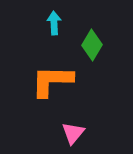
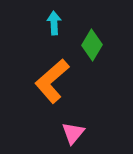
orange L-shape: rotated 42 degrees counterclockwise
